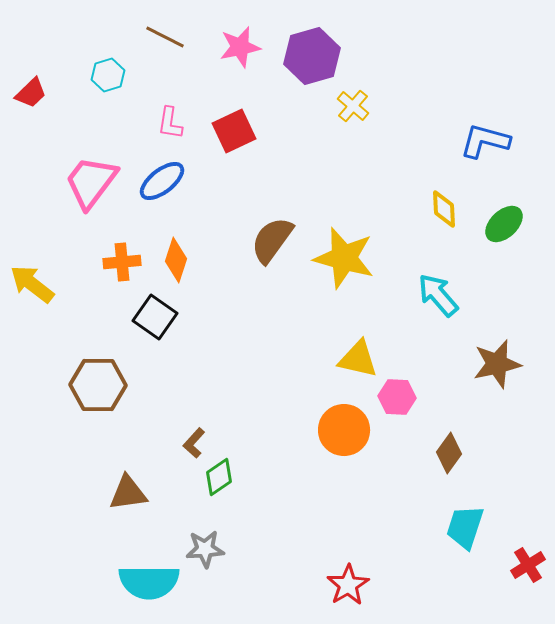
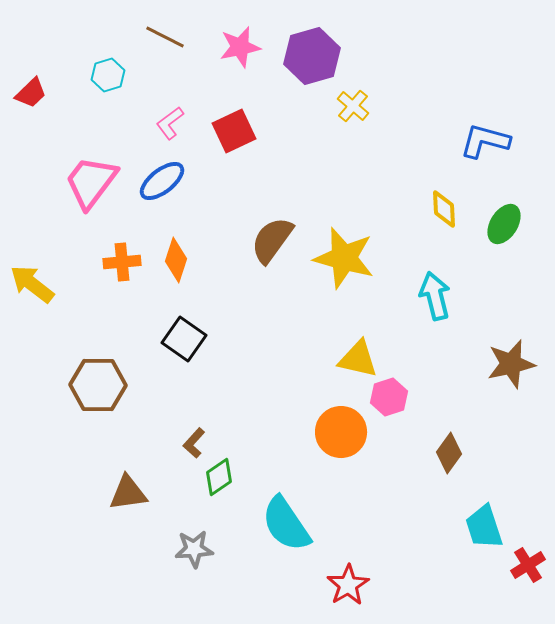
pink L-shape: rotated 44 degrees clockwise
green ellipse: rotated 15 degrees counterclockwise
cyan arrow: moved 3 px left, 1 px down; rotated 27 degrees clockwise
black square: moved 29 px right, 22 px down
brown star: moved 14 px right
pink hexagon: moved 8 px left; rotated 21 degrees counterclockwise
orange circle: moved 3 px left, 2 px down
cyan trapezoid: moved 19 px right; rotated 36 degrees counterclockwise
gray star: moved 11 px left
cyan semicircle: moved 137 px right, 58 px up; rotated 56 degrees clockwise
